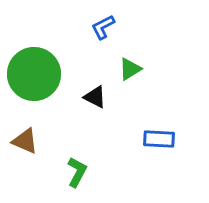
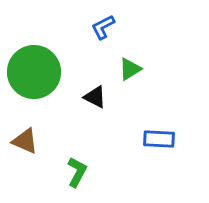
green circle: moved 2 px up
